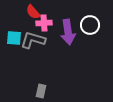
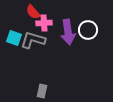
white circle: moved 2 px left, 5 px down
cyan square: rotated 14 degrees clockwise
gray rectangle: moved 1 px right
